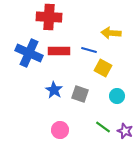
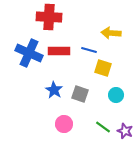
yellow square: rotated 12 degrees counterclockwise
cyan circle: moved 1 px left, 1 px up
pink circle: moved 4 px right, 6 px up
